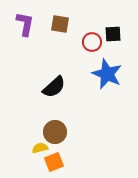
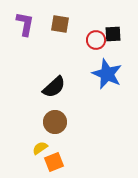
red circle: moved 4 px right, 2 px up
brown circle: moved 10 px up
yellow semicircle: rotated 21 degrees counterclockwise
